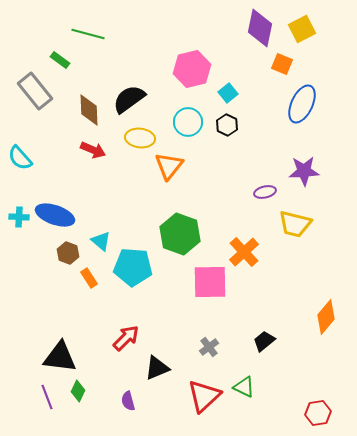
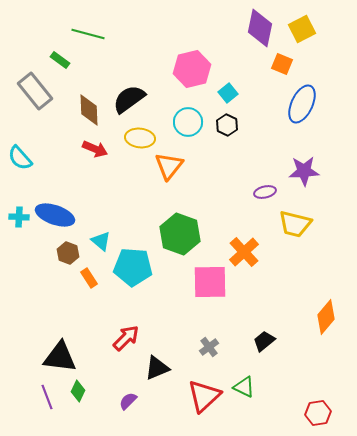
red arrow at (93, 150): moved 2 px right, 1 px up
purple semicircle at (128, 401): rotated 60 degrees clockwise
